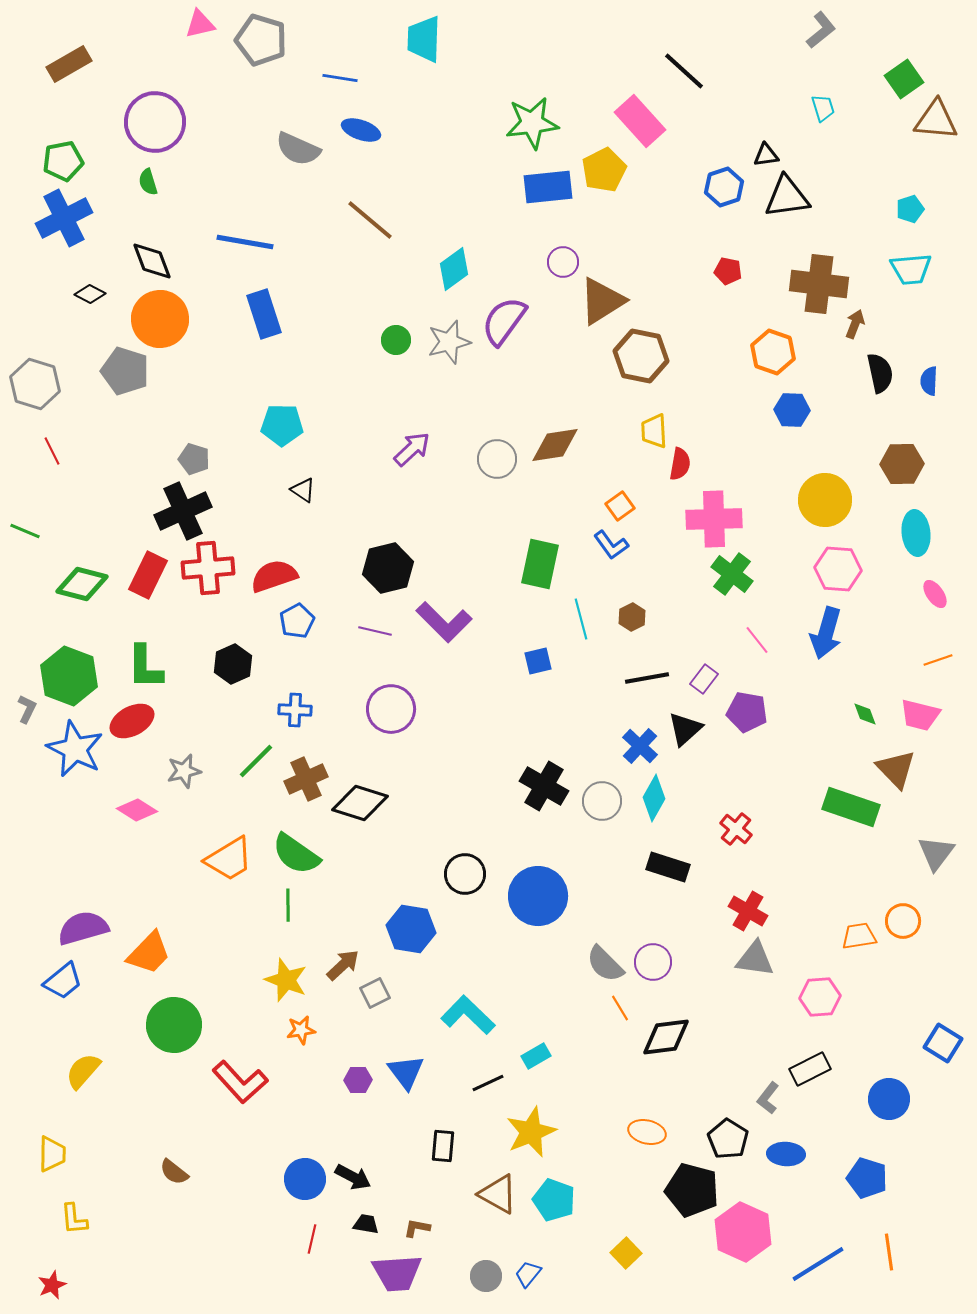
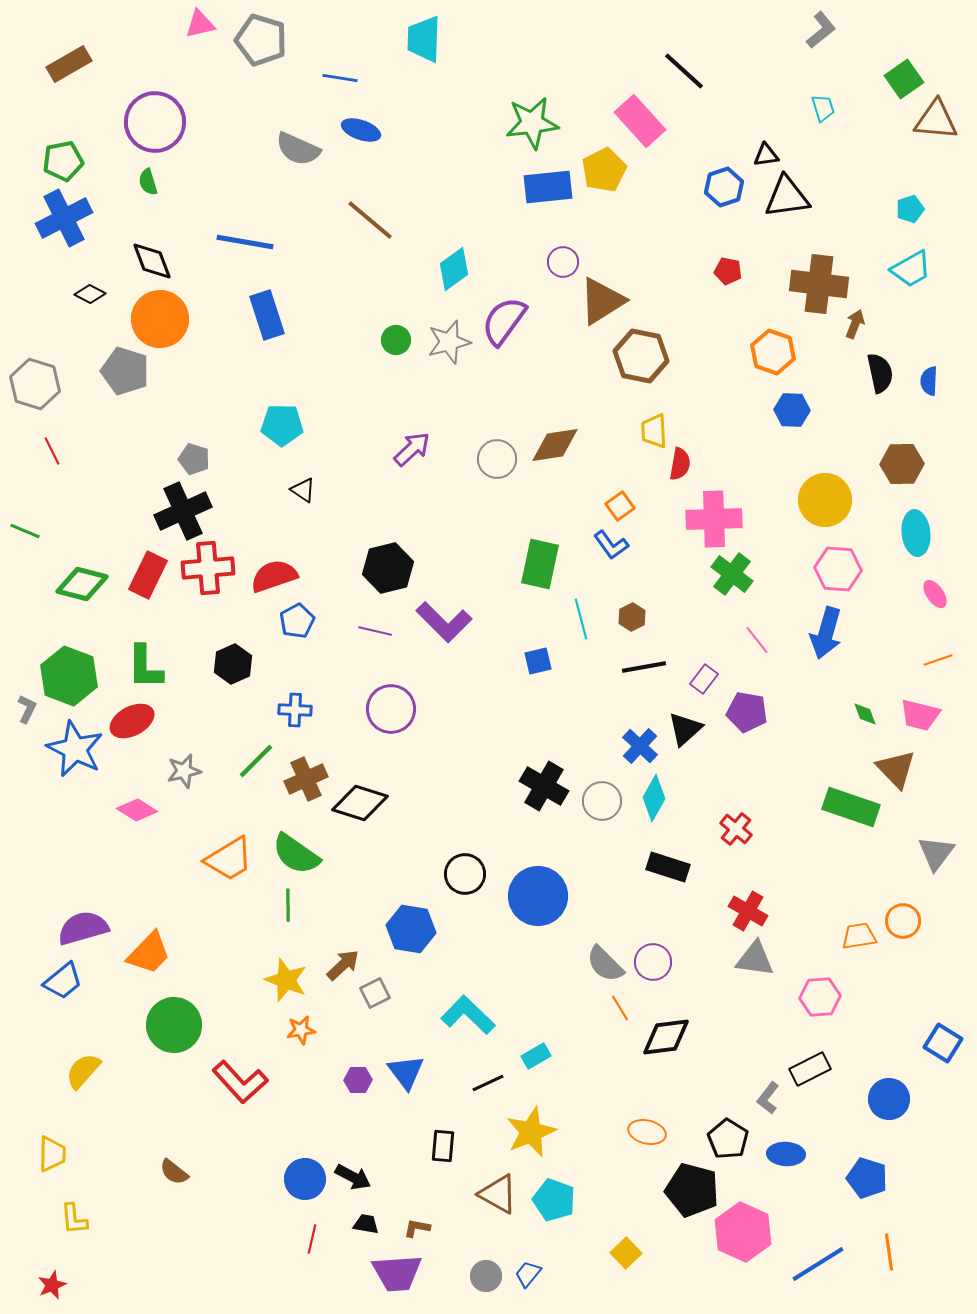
cyan trapezoid at (911, 269): rotated 24 degrees counterclockwise
blue rectangle at (264, 314): moved 3 px right, 1 px down
black line at (647, 678): moved 3 px left, 11 px up
